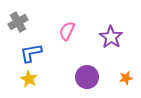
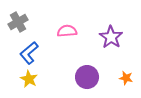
pink semicircle: rotated 60 degrees clockwise
blue L-shape: moved 2 px left; rotated 30 degrees counterclockwise
orange star: rotated 24 degrees clockwise
